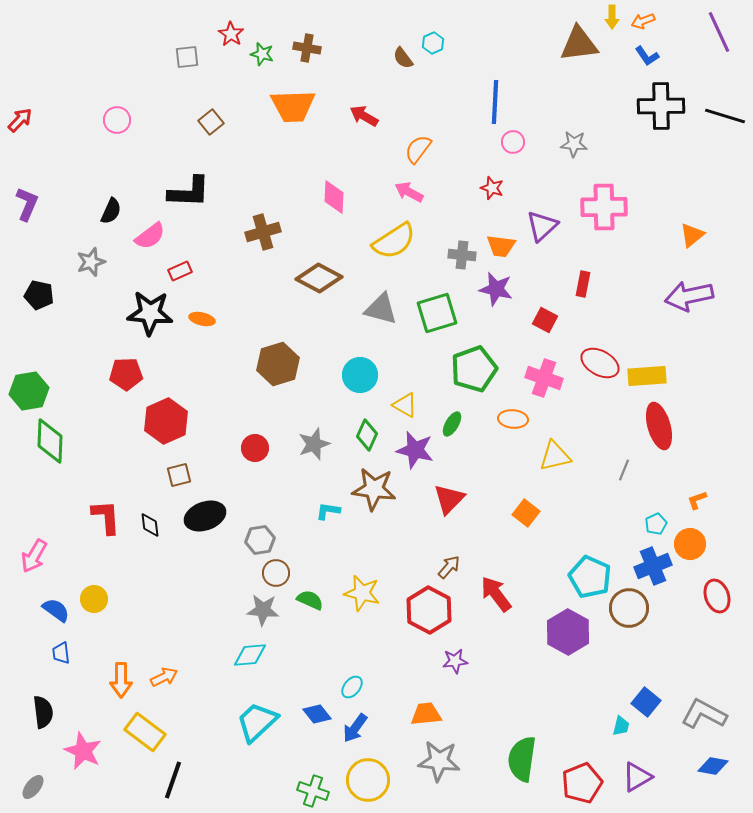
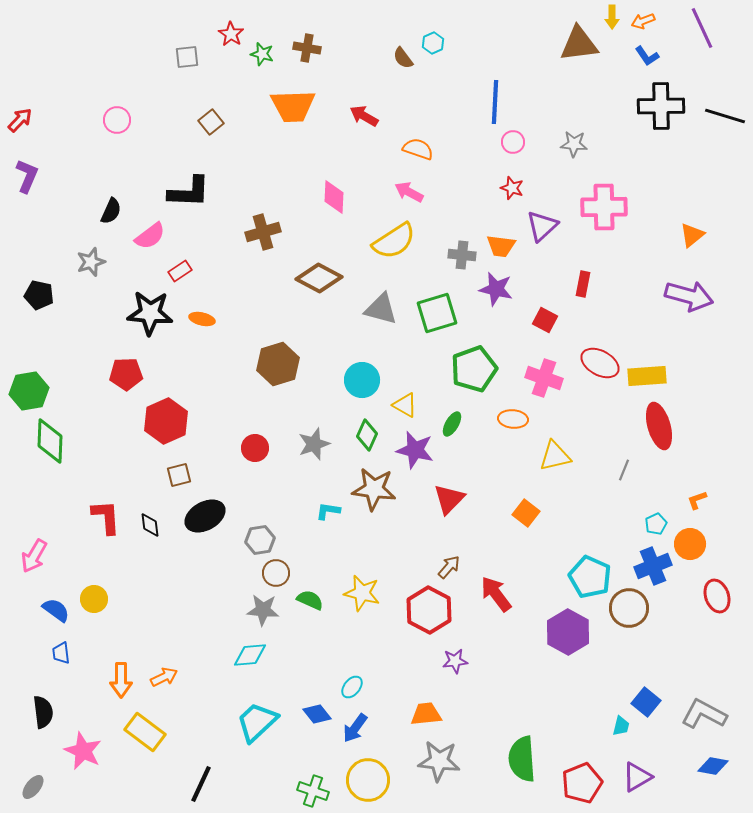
purple line at (719, 32): moved 17 px left, 4 px up
orange semicircle at (418, 149): rotated 72 degrees clockwise
red star at (492, 188): moved 20 px right
purple L-shape at (27, 204): moved 28 px up
red rectangle at (180, 271): rotated 10 degrees counterclockwise
purple arrow at (689, 296): rotated 153 degrees counterclockwise
cyan circle at (360, 375): moved 2 px right, 5 px down
black ellipse at (205, 516): rotated 9 degrees counterclockwise
green semicircle at (522, 759): rotated 12 degrees counterclockwise
black line at (173, 780): moved 28 px right, 4 px down; rotated 6 degrees clockwise
